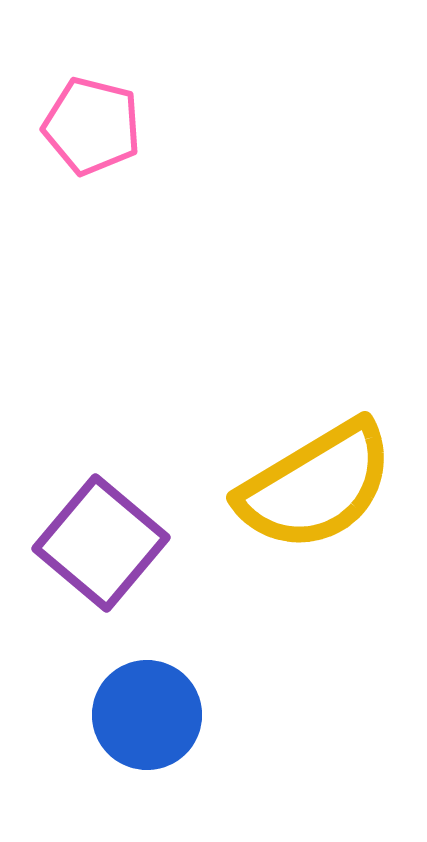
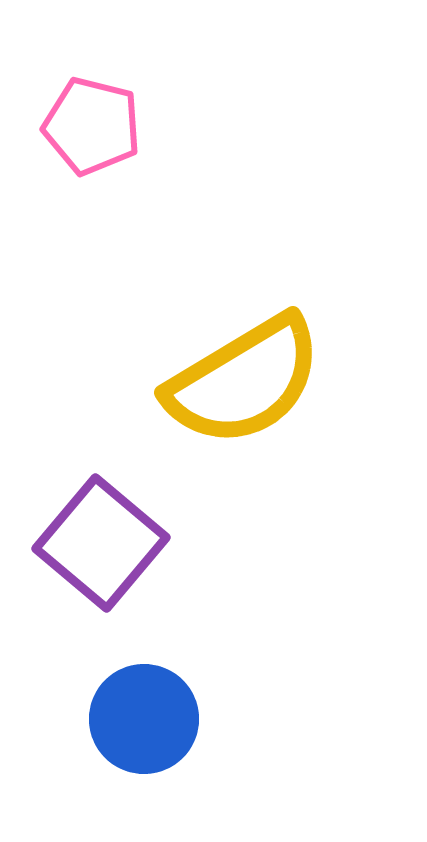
yellow semicircle: moved 72 px left, 105 px up
blue circle: moved 3 px left, 4 px down
